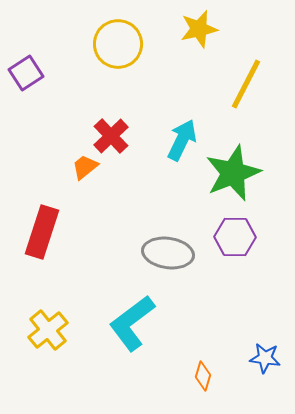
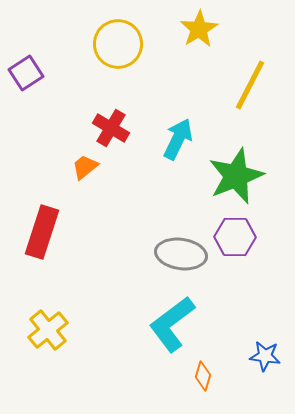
yellow star: rotated 18 degrees counterclockwise
yellow line: moved 4 px right, 1 px down
red cross: moved 8 px up; rotated 15 degrees counterclockwise
cyan arrow: moved 4 px left, 1 px up
green star: moved 3 px right, 3 px down
gray ellipse: moved 13 px right, 1 px down
cyan L-shape: moved 40 px right, 1 px down
blue star: moved 2 px up
